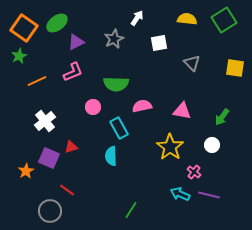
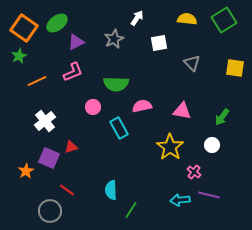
cyan semicircle: moved 34 px down
cyan arrow: moved 6 px down; rotated 30 degrees counterclockwise
